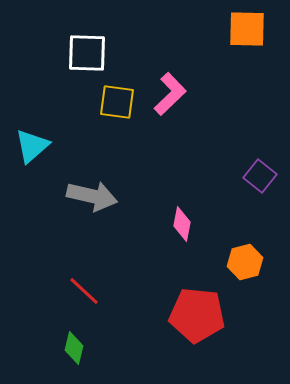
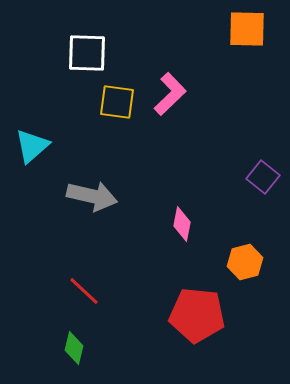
purple square: moved 3 px right, 1 px down
